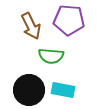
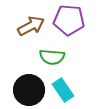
brown arrow: rotated 92 degrees counterclockwise
green semicircle: moved 1 px right, 1 px down
cyan rectangle: rotated 45 degrees clockwise
